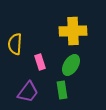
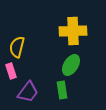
yellow semicircle: moved 2 px right, 3 px down; rotated 10 degrees clockwise
pink rectangle: moved 29 px left, 9 px down
